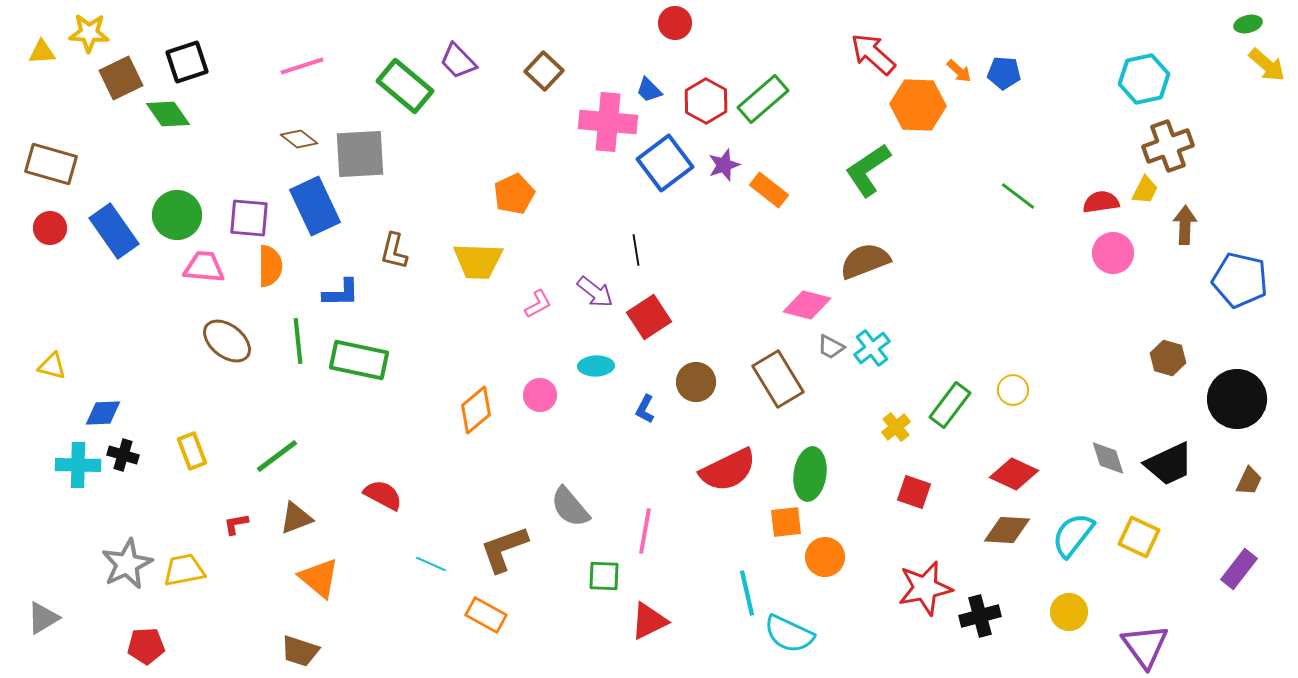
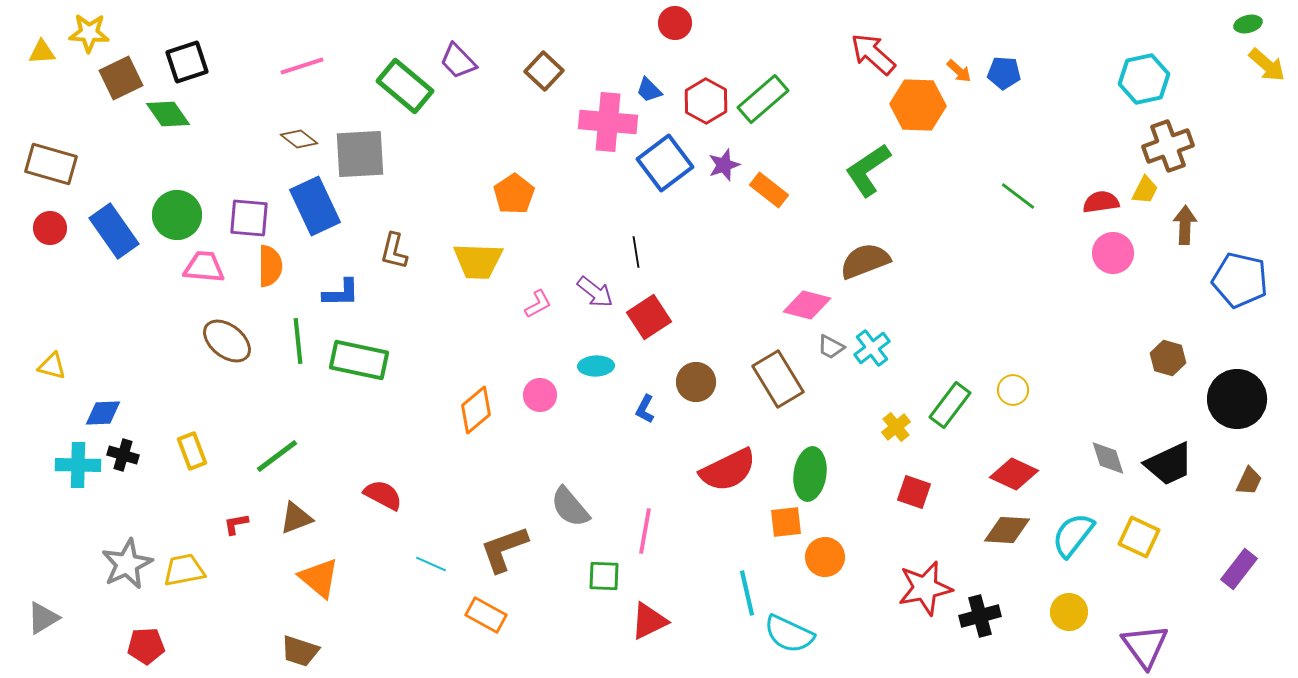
orange pentagon at (514, 194): rotated 9 degrees counterclockwise
black line at (636, 250): moved 2 px down
